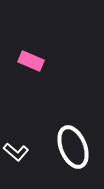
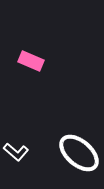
white ellipse: moved 6 px right, 6 px down; rotated 27 degrees counterclockwise
